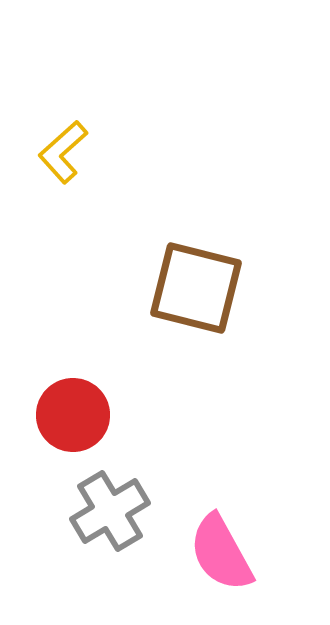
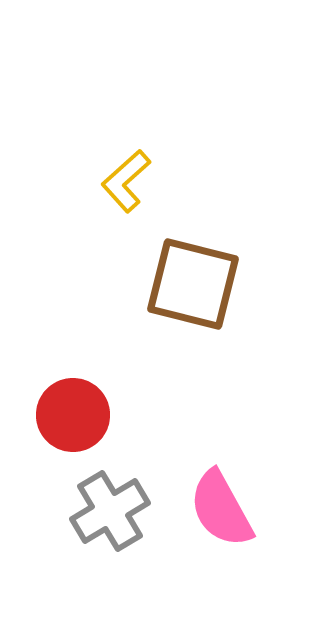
yellow L-shape: moved 63 px right, 29 px down
brown square: moved 3 px left, 4 px up
pink semicircle: moved 44 px up
